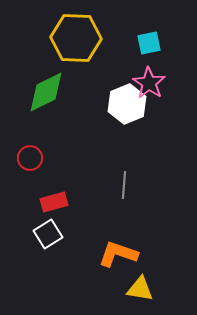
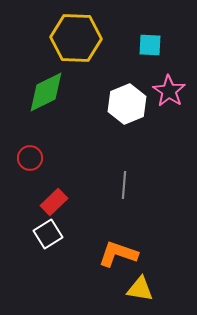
cyan square: moved 1 px right, 2 px down; rotated 15 degrees clockwise
pink star: moved 20 px right, 8 px down
red rectangle: rotated 28 degrees counterclockwise
